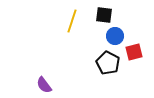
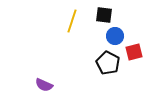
purple semicircle: rotated 30 degrees counterclockwise
